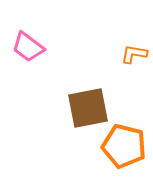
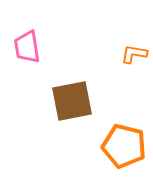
pink trapezoid: moved 1 px left; rotated 44 degrees clockwise
brown square: moved 16 px left, 7 px up
